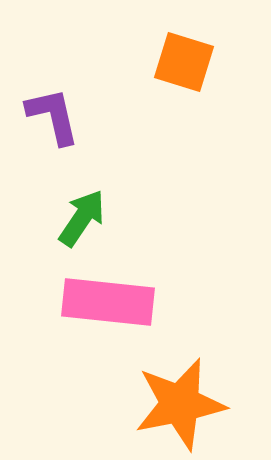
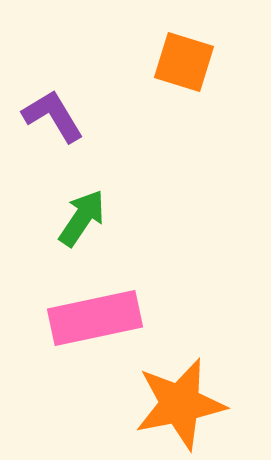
purple L-shape: rotated 18 degrees counterclockwise
pink rectangle: moved 13 px left, 16 px down; rotated 18 degrees counterclockwise
